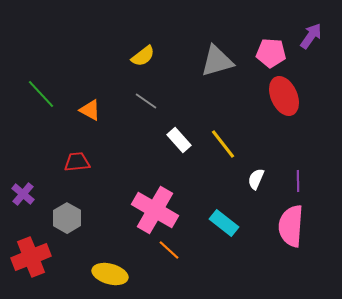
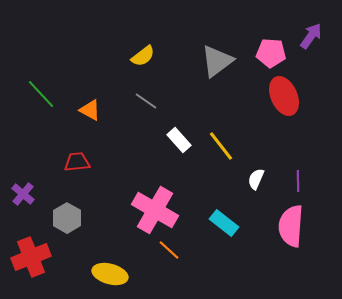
gray triangle: rotated 21 degrees counterclockwise
yellow line: moved 2 px left, 2 px down
